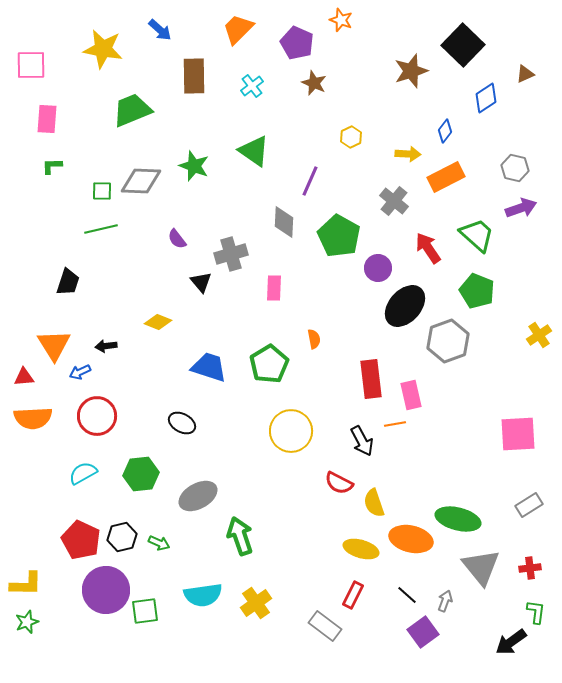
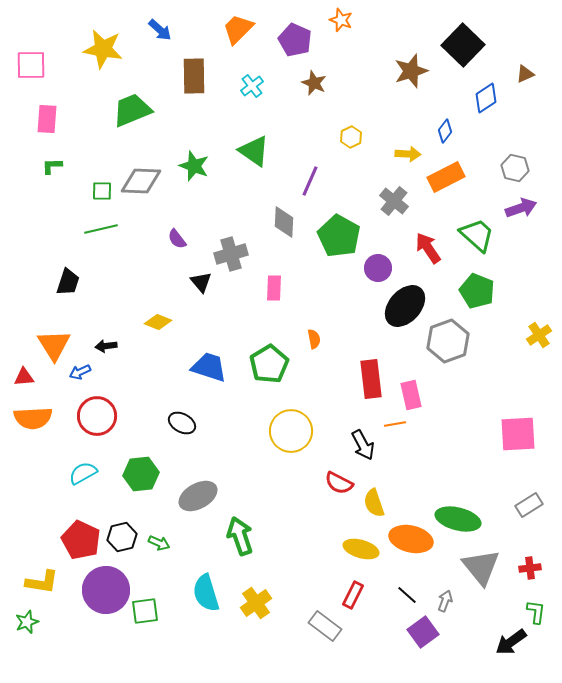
purple pentagon at (297, 43): moved 2 px left, 3 px up
black arrow at (362, 441): moved 1 px right, 4 px down
yellow L-shape at (26, 584): moved 16 px right, 2 px up; rotated 8 degrees clockwise
cyan semicircle at (203, 595): moved 3 px right, 2 px up; rotated 81 degrees clockwise
